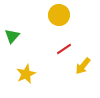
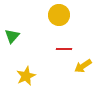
red line: rotated 35 degrees clockwise
yellow arrow: rotated 18 degrees clockwise
yellow star: moved 2 px down
